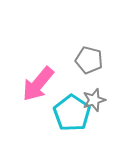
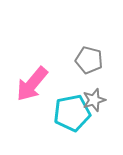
pink arrow: moved 6 px left
cyan pentagon: rotated 27 degrees clockwise
